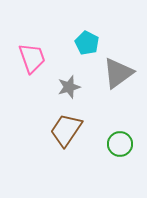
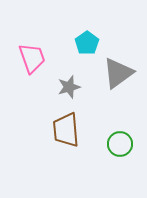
cyan pentagon: rotated 10 degrees clockwise
brown trapezoid: rotated 39 degrees counterclockwise
